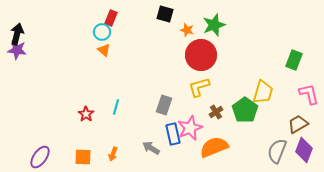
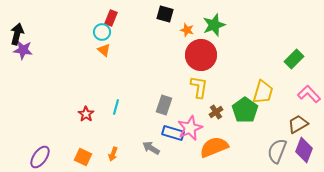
purple star: moved 6 px right
green rectangle: moved 1 px up; rotated 24 degrees clockwise
yellow L-shape: rotated 115 degrees clockwise
pink L-shape: rotated 30 degrees counterclockwise
blue rectangle: moved 1 px up; rotated 60 degrees counterclockwise
orange square: rotated 24 degrees clockwise
